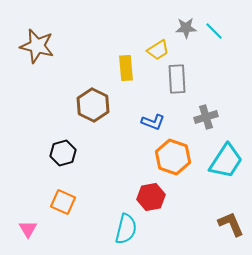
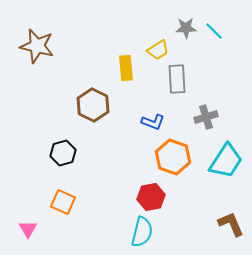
cyan semicircle: moved 16 px right, 3 px down
